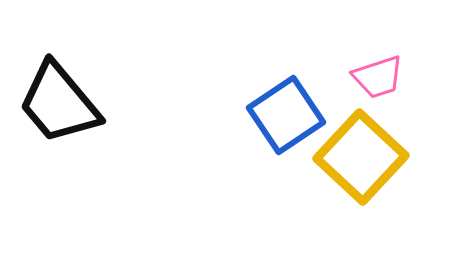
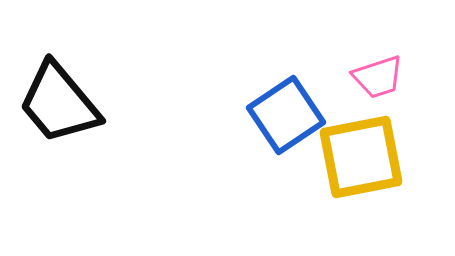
yellow square: rotated 36 degrees clockwise
